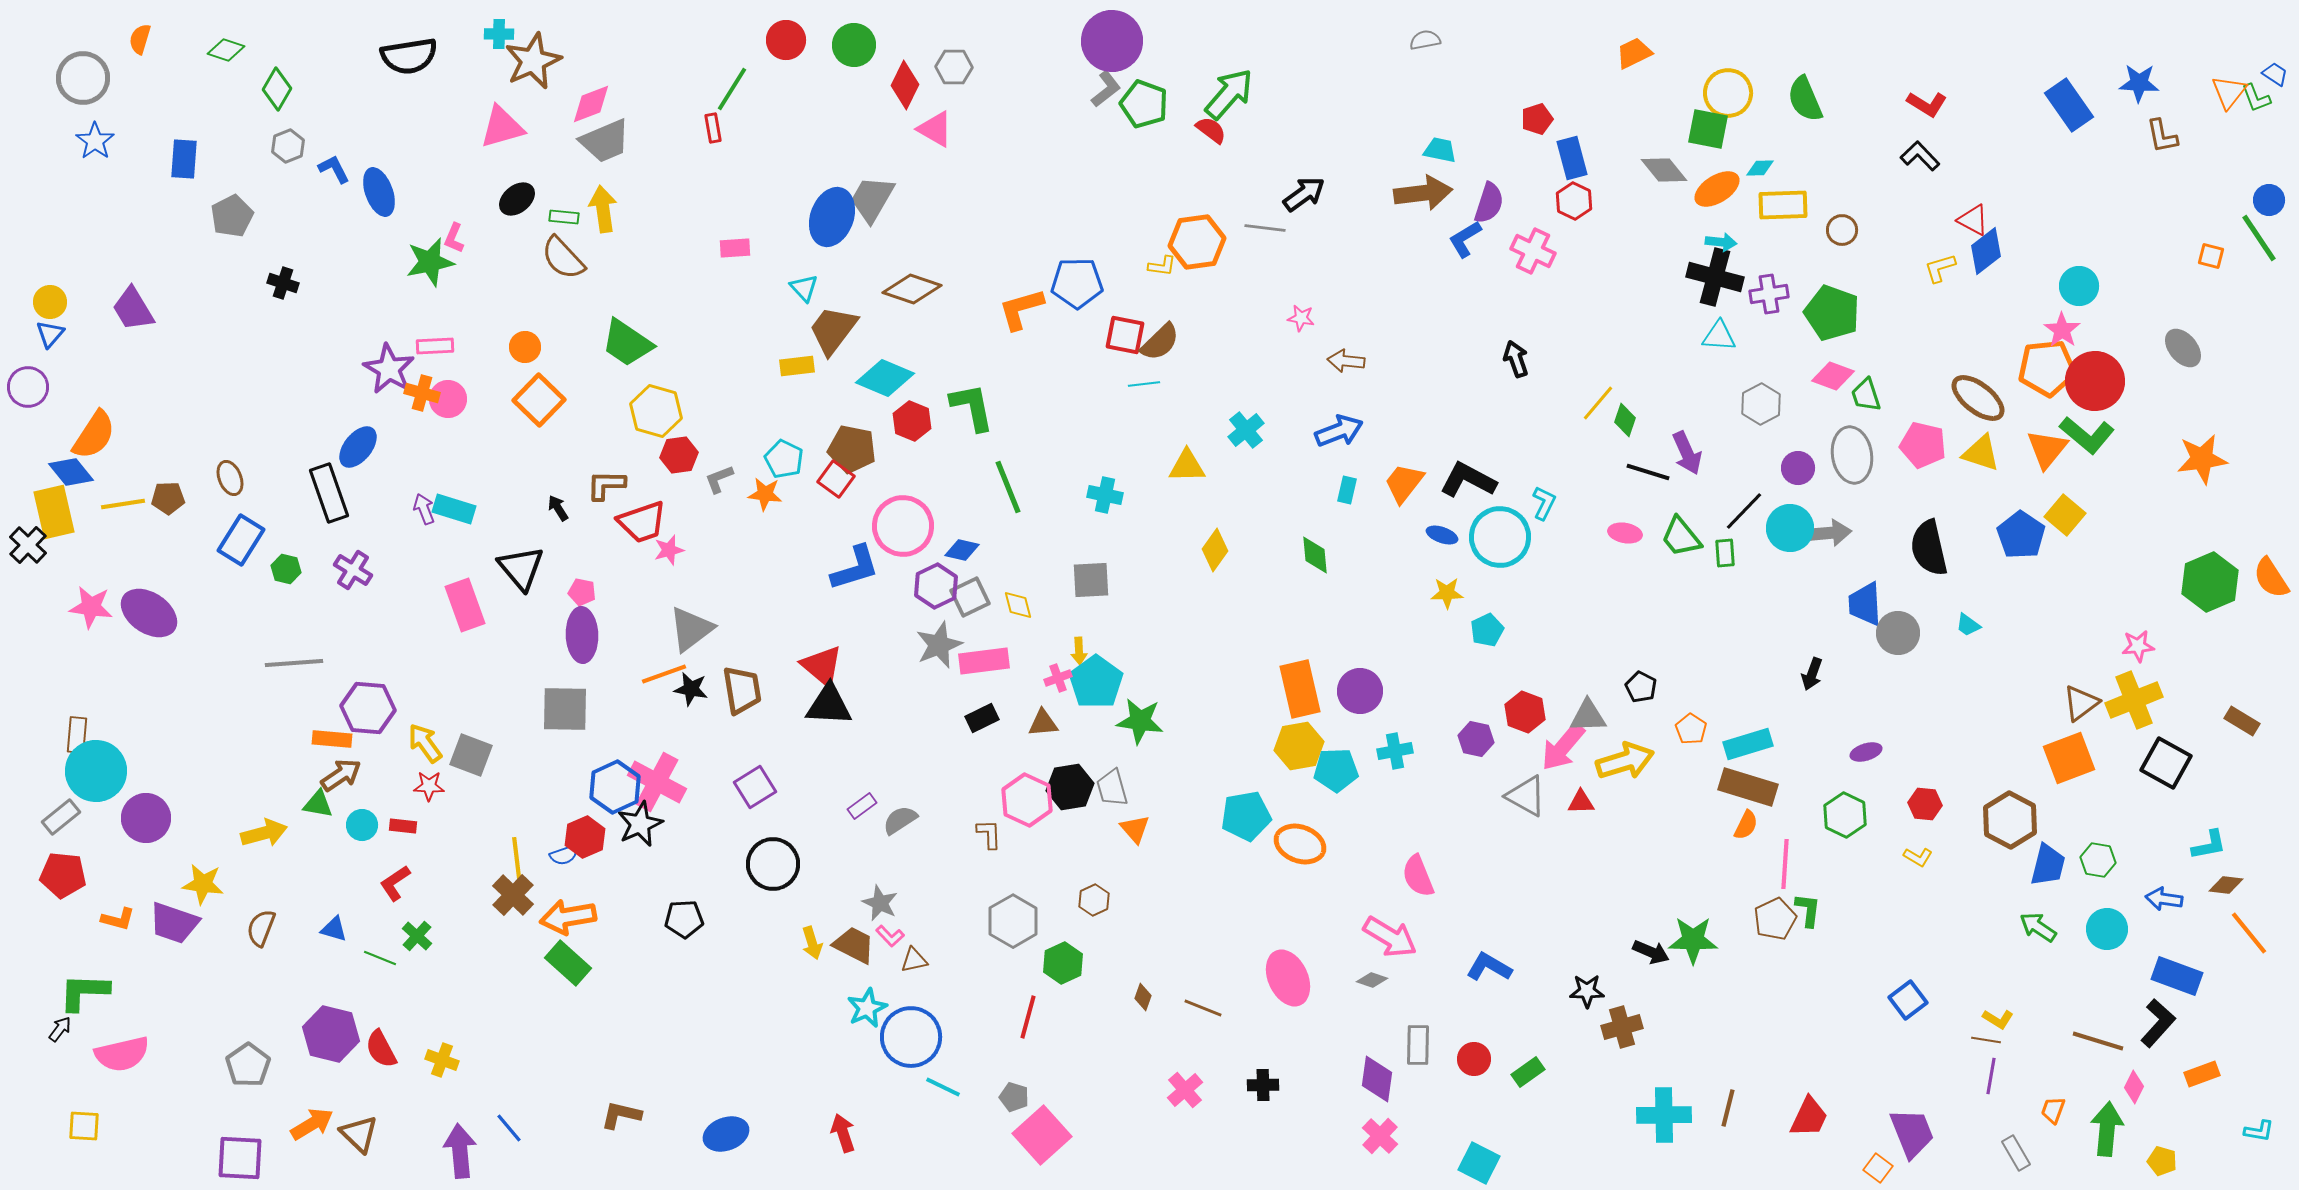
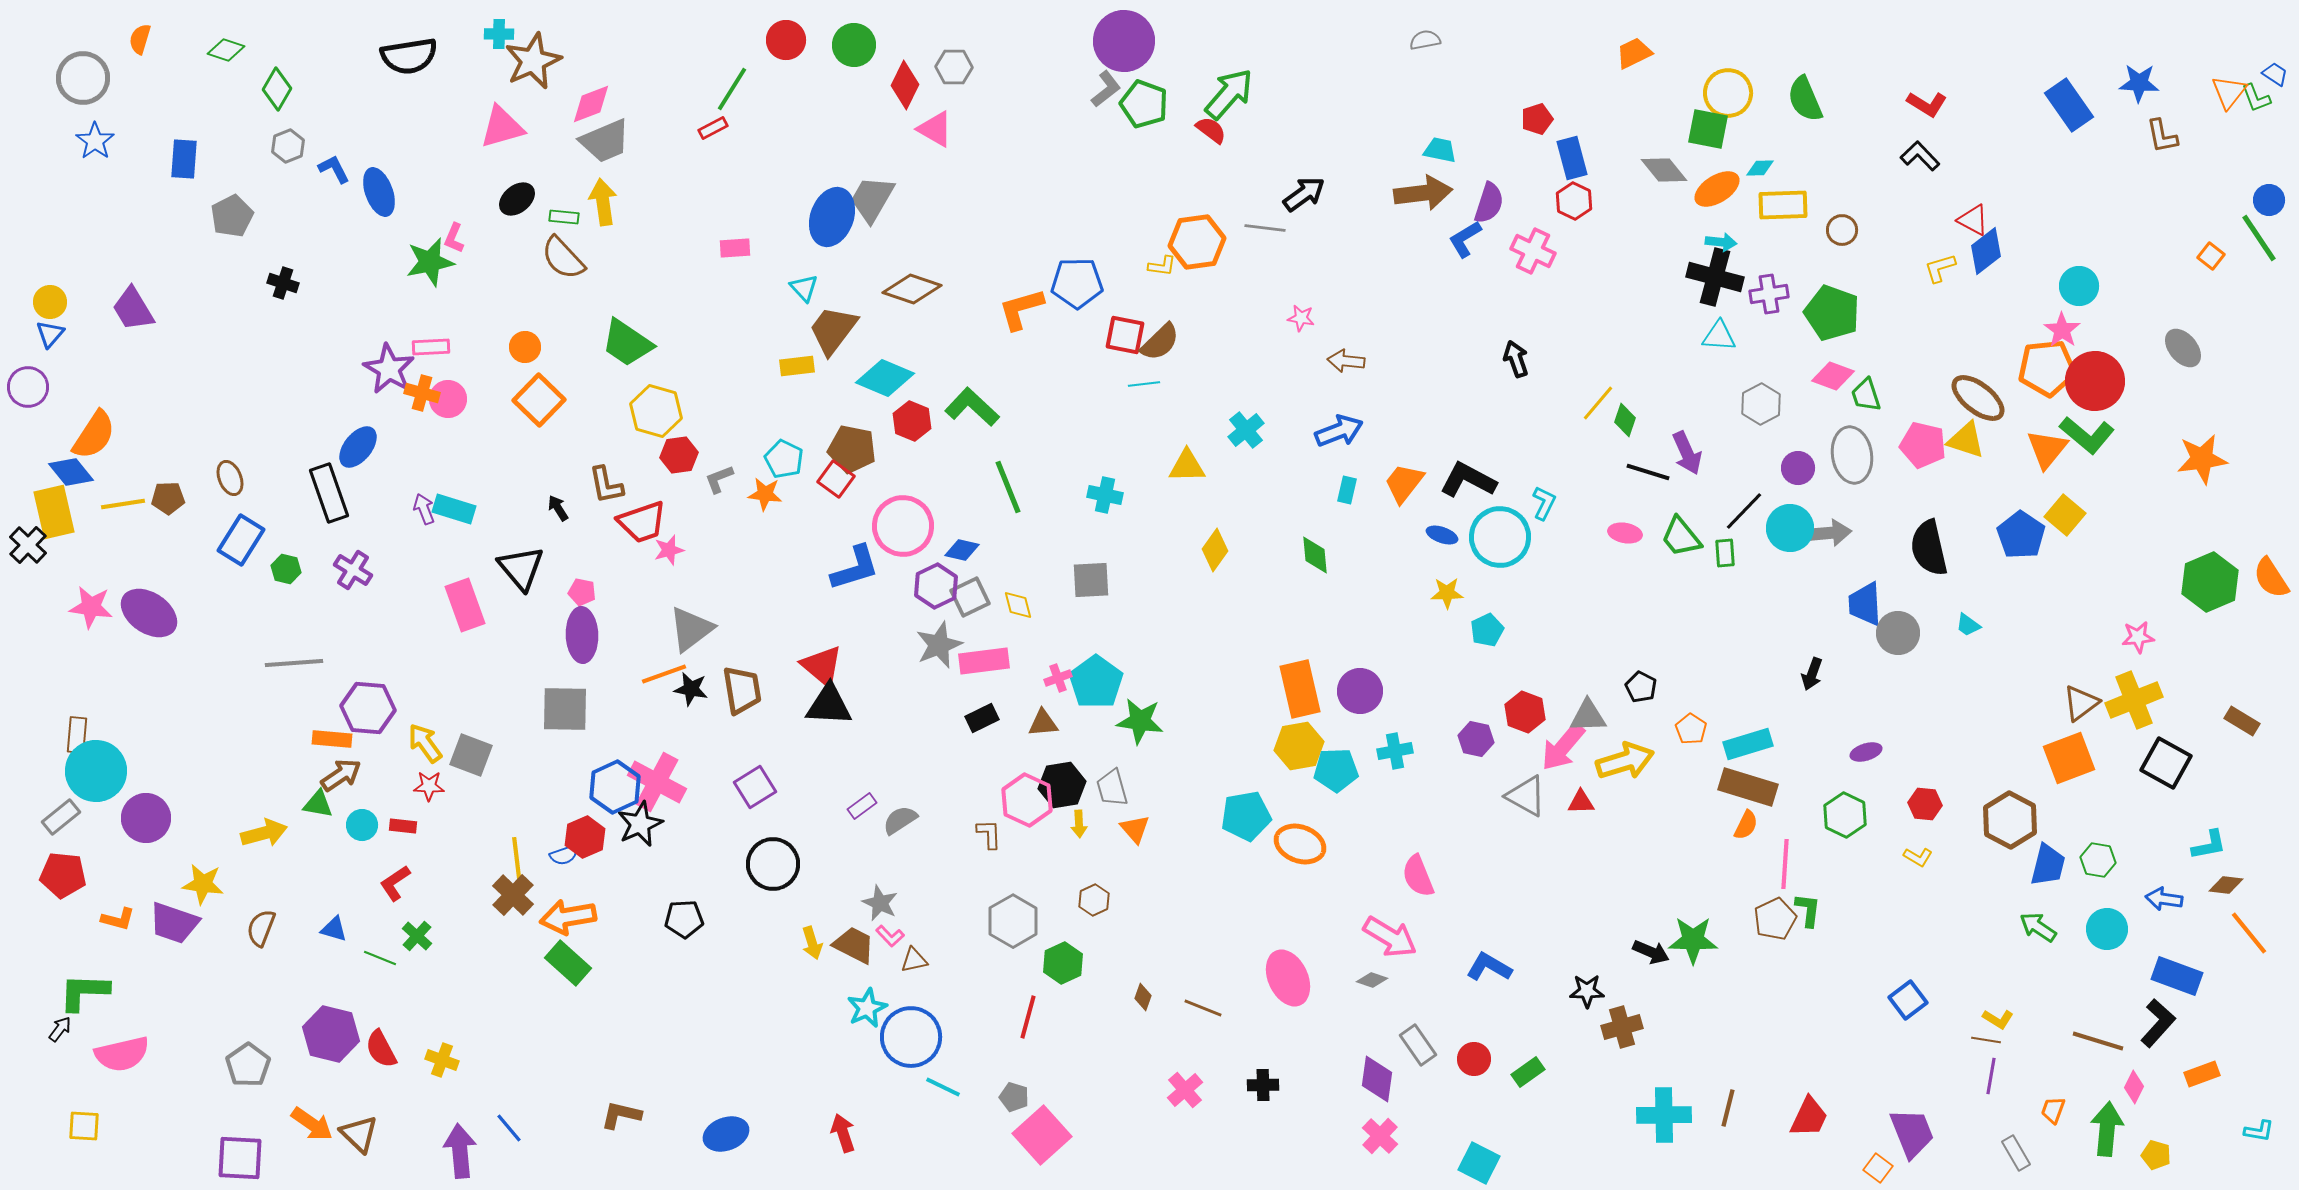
purple circle at (1112, 41): moved 12 px right
red rectangle at (713, 128): rotated 72 degrees clockwise
yellow arrow at (603, 209): moved 7 px up
orange square at (2211, 256): rotated 24 degrees clockwise
pink rectangle at (435, 346): moved 4 px left, 1 px down
green L-shape at (972, 407): rotated 36 degrees counterclockwise
yellow triangle at (1981, 453): moved 15 px left, 13 px up
brown L-shape at (606, 485): rotated 102 degrees counterclockwise
pink star at (2138, 646): moved 9 px up
yellow arrow at (1079, 651): moved 173 px down
black hexagon at (1070, 787): moved 8 px left, 2 px up
gray rectangle at (1418, 1045): rotated 36 degrees counterclockwise
orange arrow at (312, 1124): rotated 66 degrees clockwise
yellow pentagon at (2162, 1161): moved 6 px left, 6 px up
